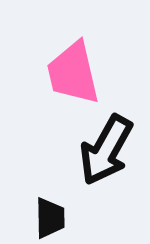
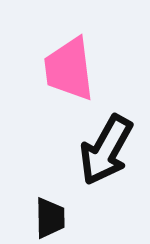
pink trapezoid: moved 4 px left, 4 px up; rotated 6 degrees clockwise
